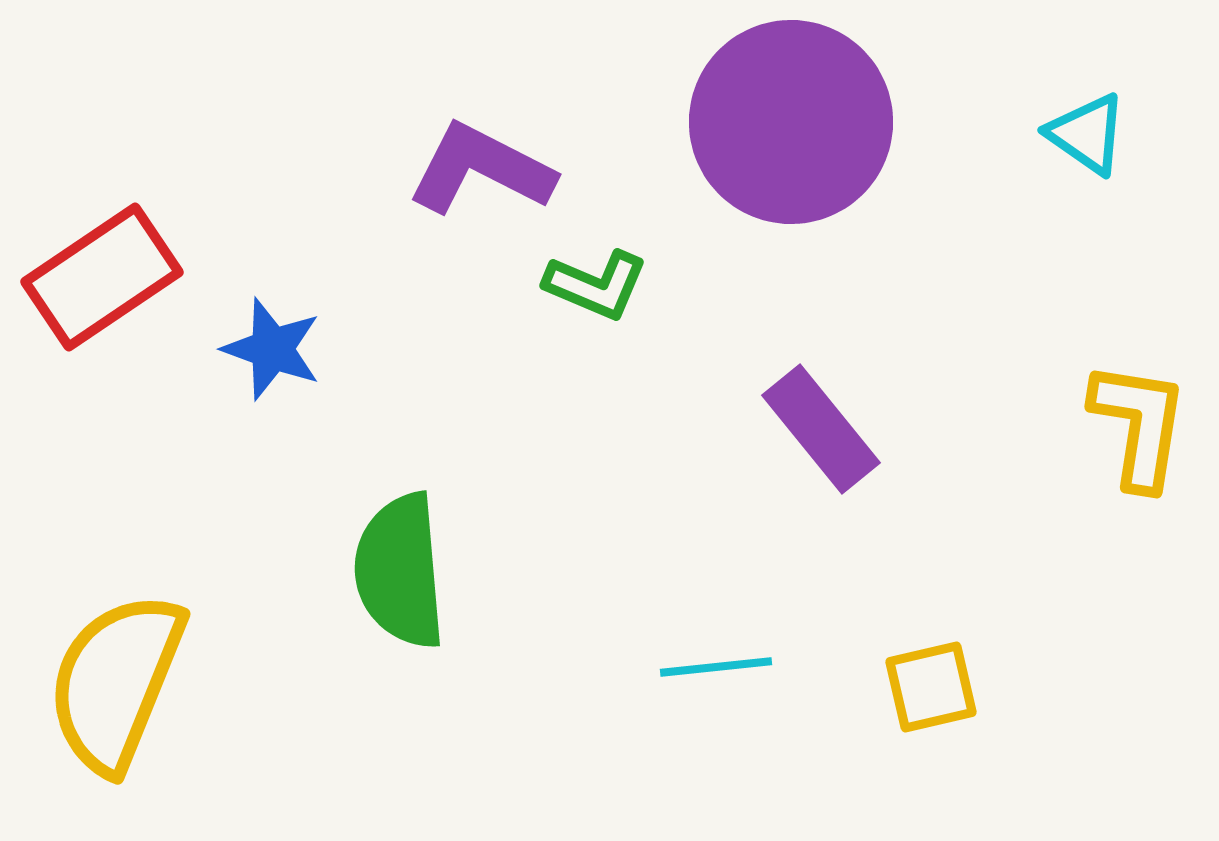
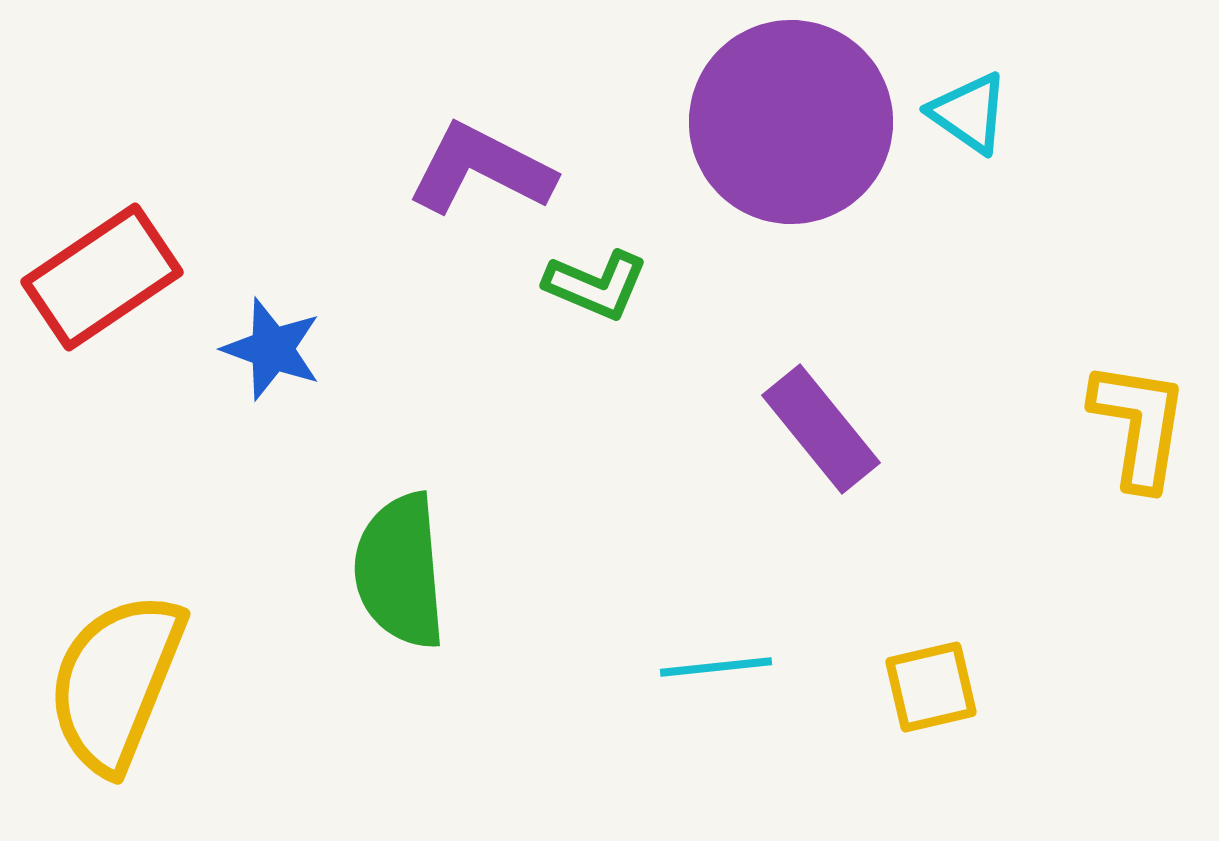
cyan triangle: moved 118 px left, 21 px up
